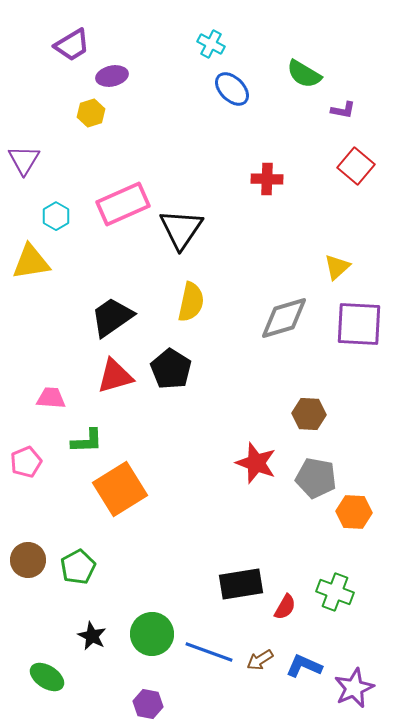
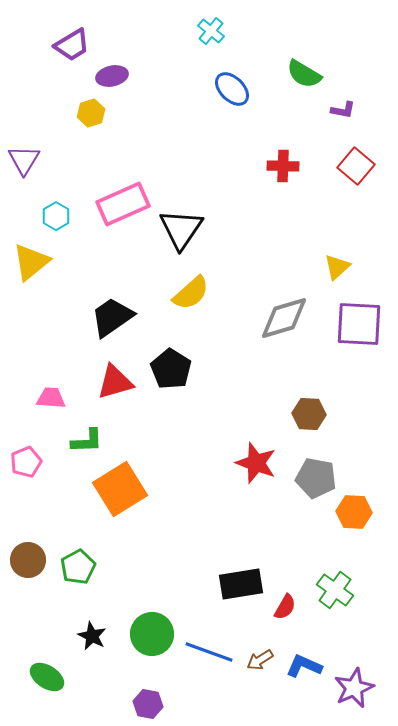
cyan cross at (211, 44): moved 13 px up; rotated 12 degrees clockwise
red cross at (267, 179): moved 16 px right, 13 px up
yellow triangle at (31, 262): rotated 30 degrees counterclockwise
yellow semicircle at (191, 302): moved 9 px up; rotated 36 degrees clockwise
red triangle at (115, 376): moved 6 px down
green cross at (335, 592): moved 2 px up; rotated 15 degrees clockwise
